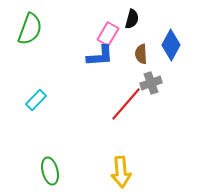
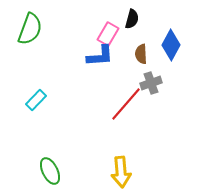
green ellipse: rotated 12 degrees counterclockwise
